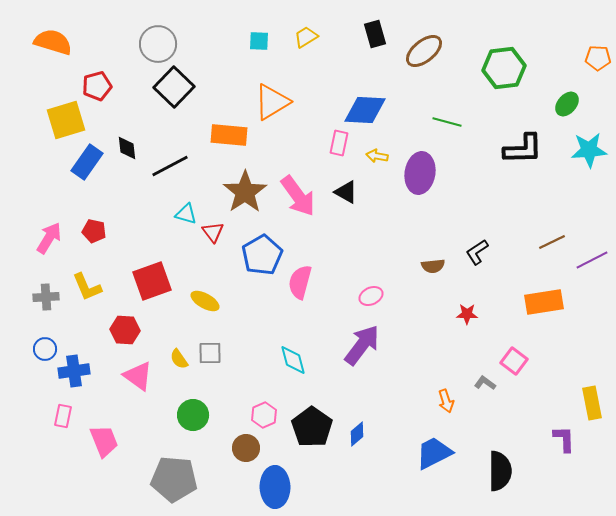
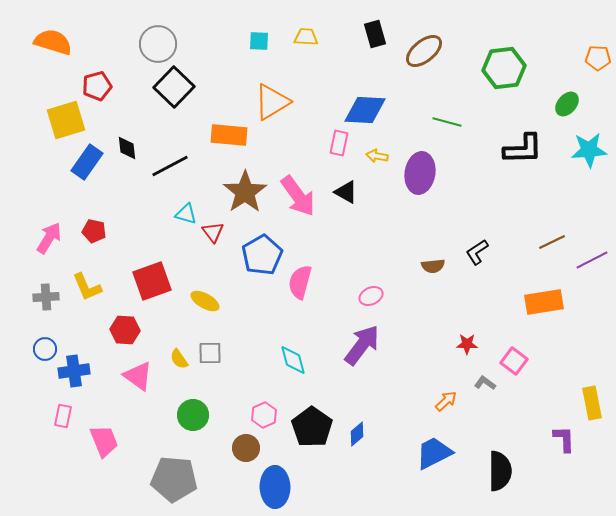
yellow trapezoid at (306, 37): rotated 35 degrees clockwise
red star at (467, 314): moved 30 px down
orange arrow at (446, 401): rotated 115 degrees counterclockwise
